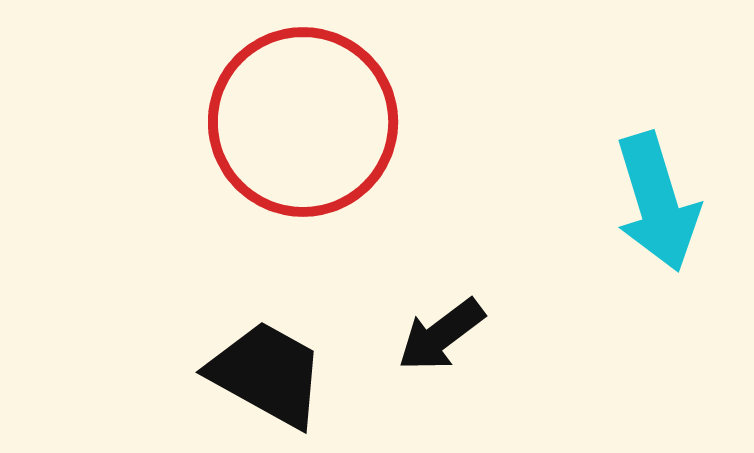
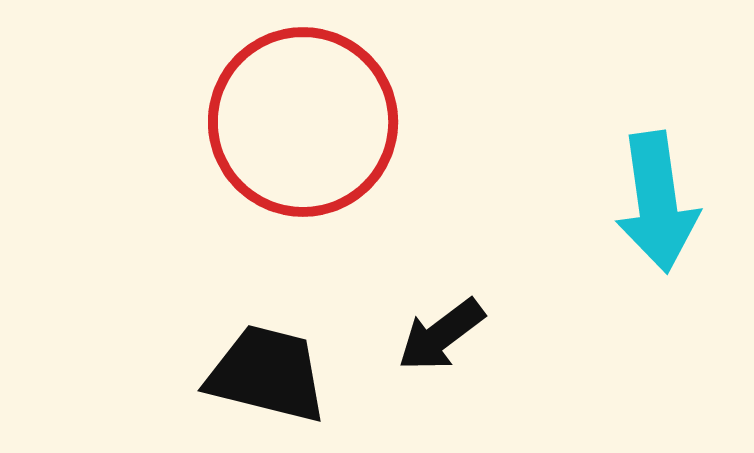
cyan arrow: rotated 9 degrees clockwise
black trapezoid: rotated 15 degrees counterclockwise
